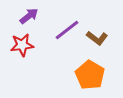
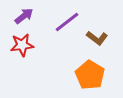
purple arrow: moved 5 px left
purple line: moved 8 px up
